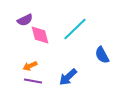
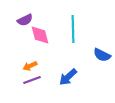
cyan line: moved 2 px left; rotated 48 degrees counterclockwise
blue semicircle: rotated 36 degrees counterclockwise
purple line: moved 1 px left, 1 px up; rotated 30 degrees counterclockwise
